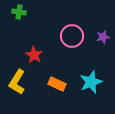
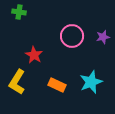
orange rectangle: moved 1 px down
